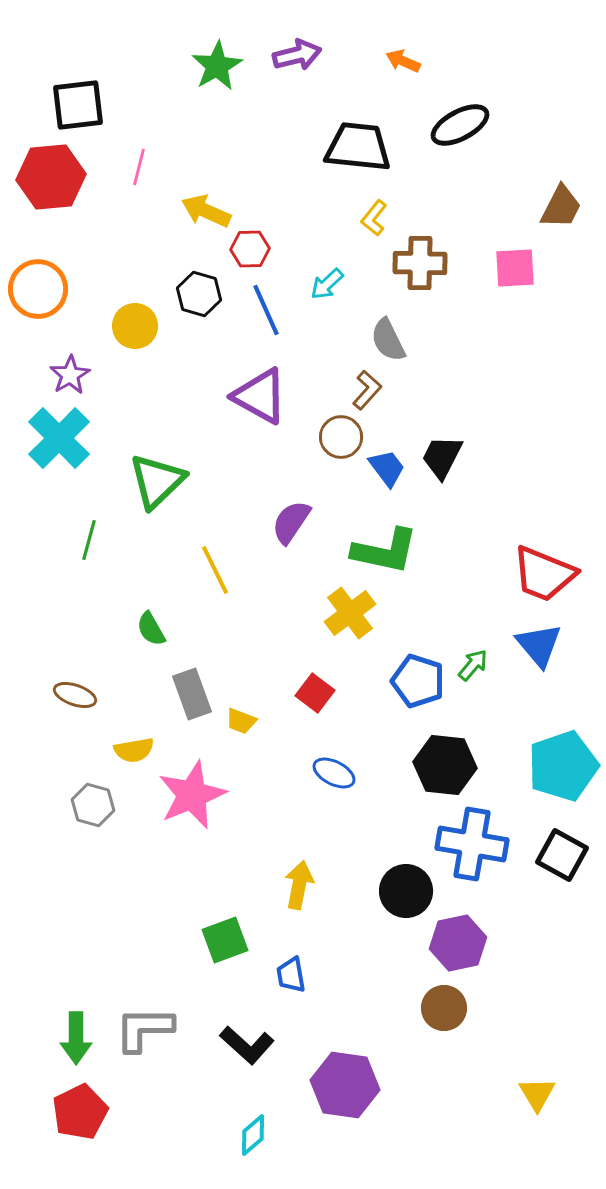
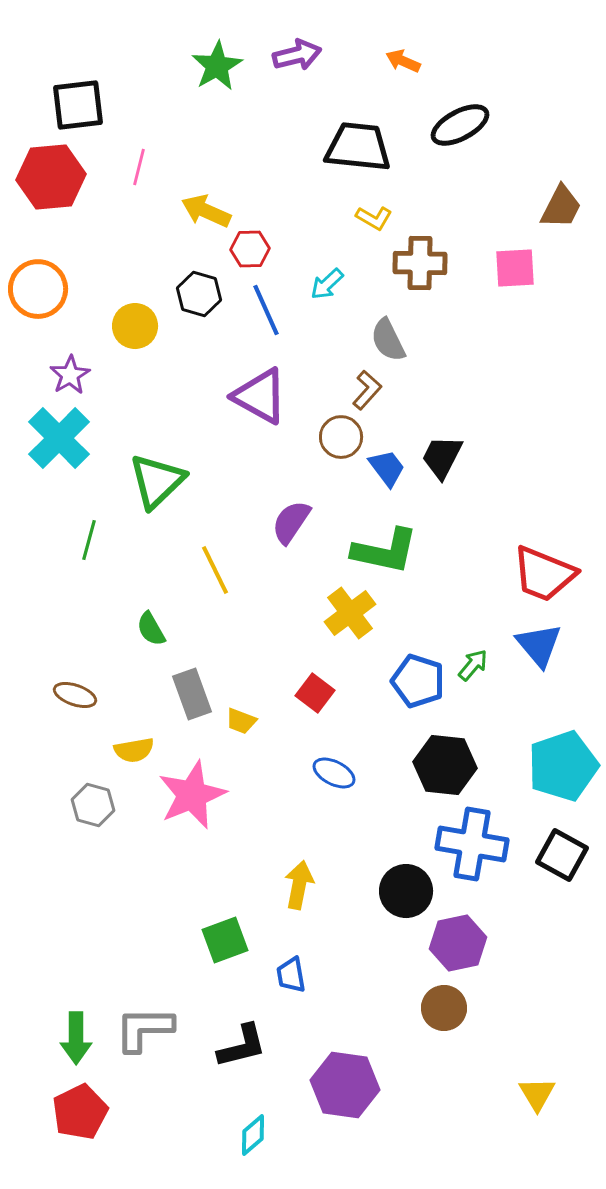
yellow L-shape at (374, 218): rotated 99 degrees counterclockwise
black L-shape at (247, 1045): moved 5 px left, 1 px down; rotated 56 degrees counterclockwise
